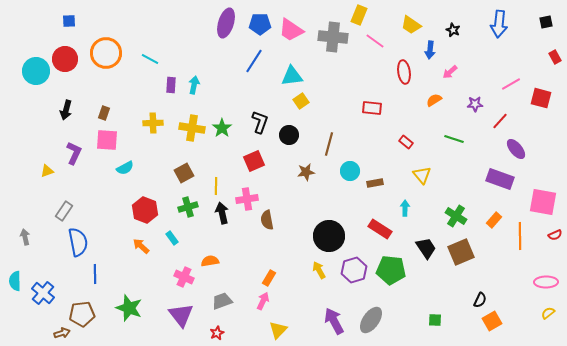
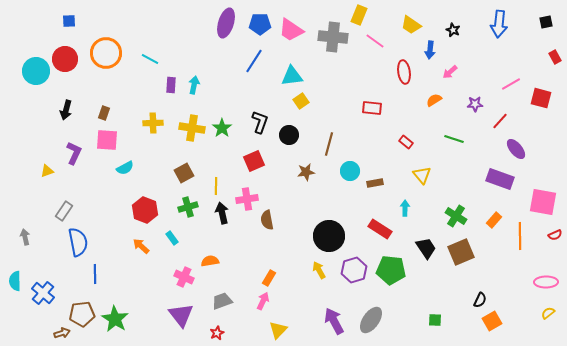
green star at (129, 308): moved 14 px left, 11 px down; rotated 12 degrees clockwise
